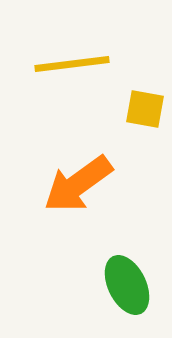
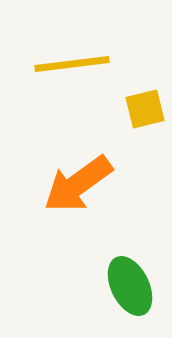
yellow square: rotated 24 degrees counterclockwise
green ellipse: moved 3 px right, 1 px down
